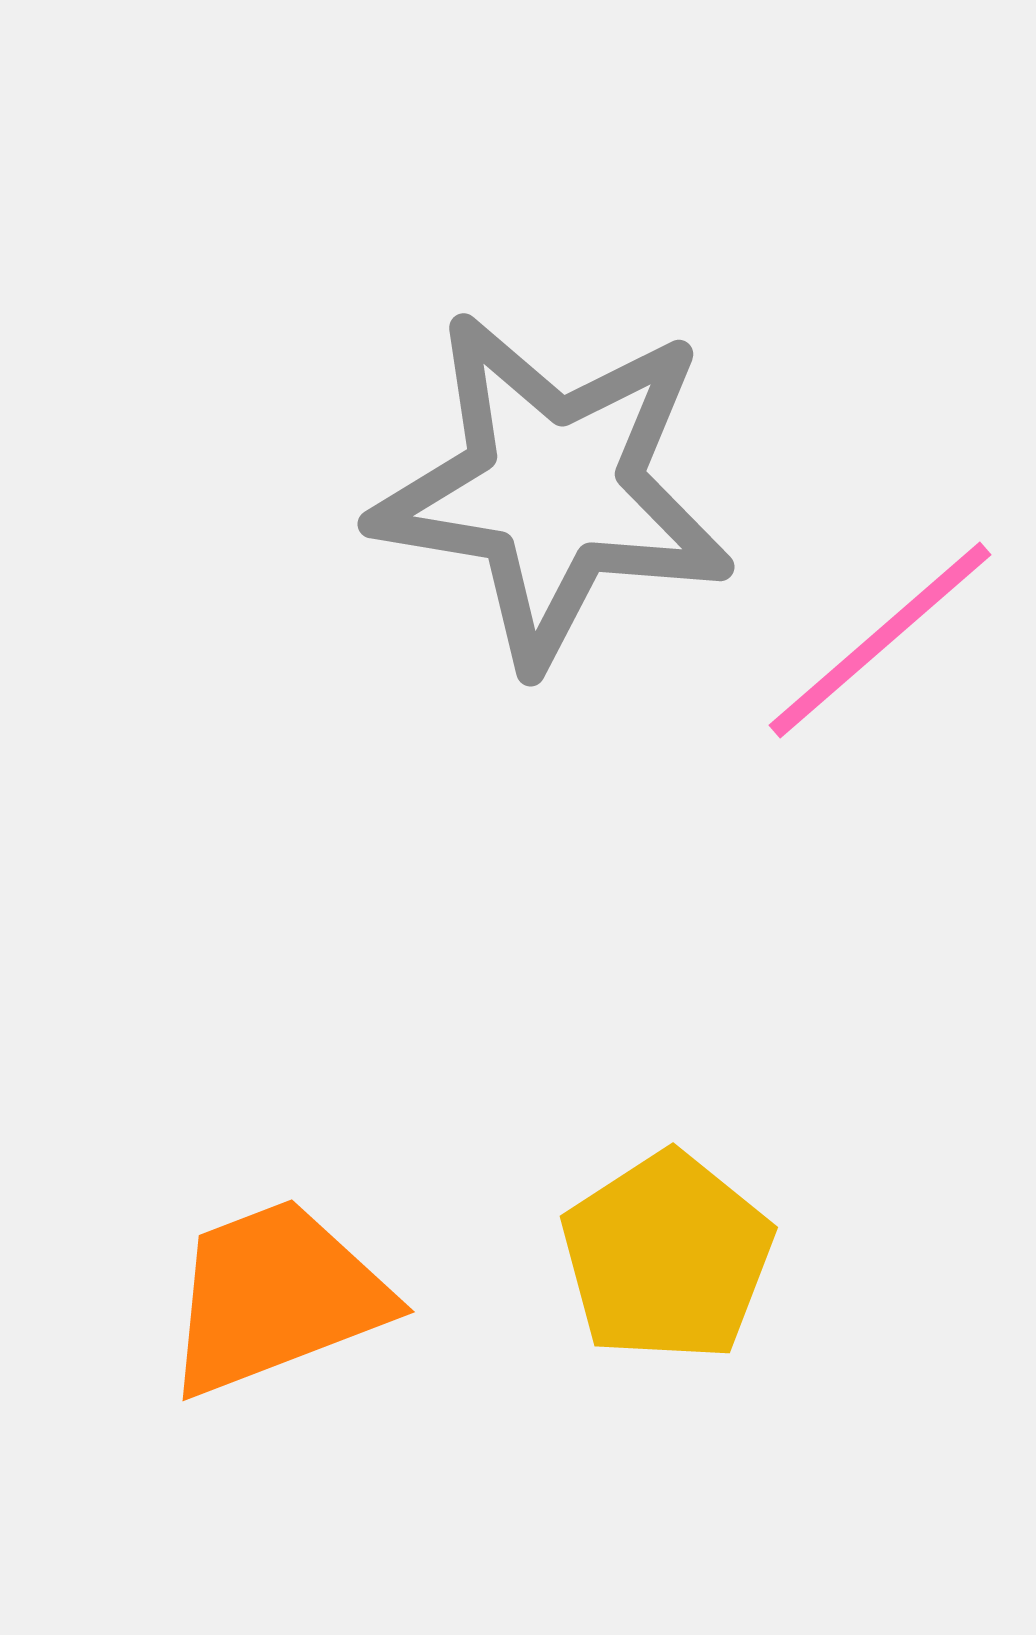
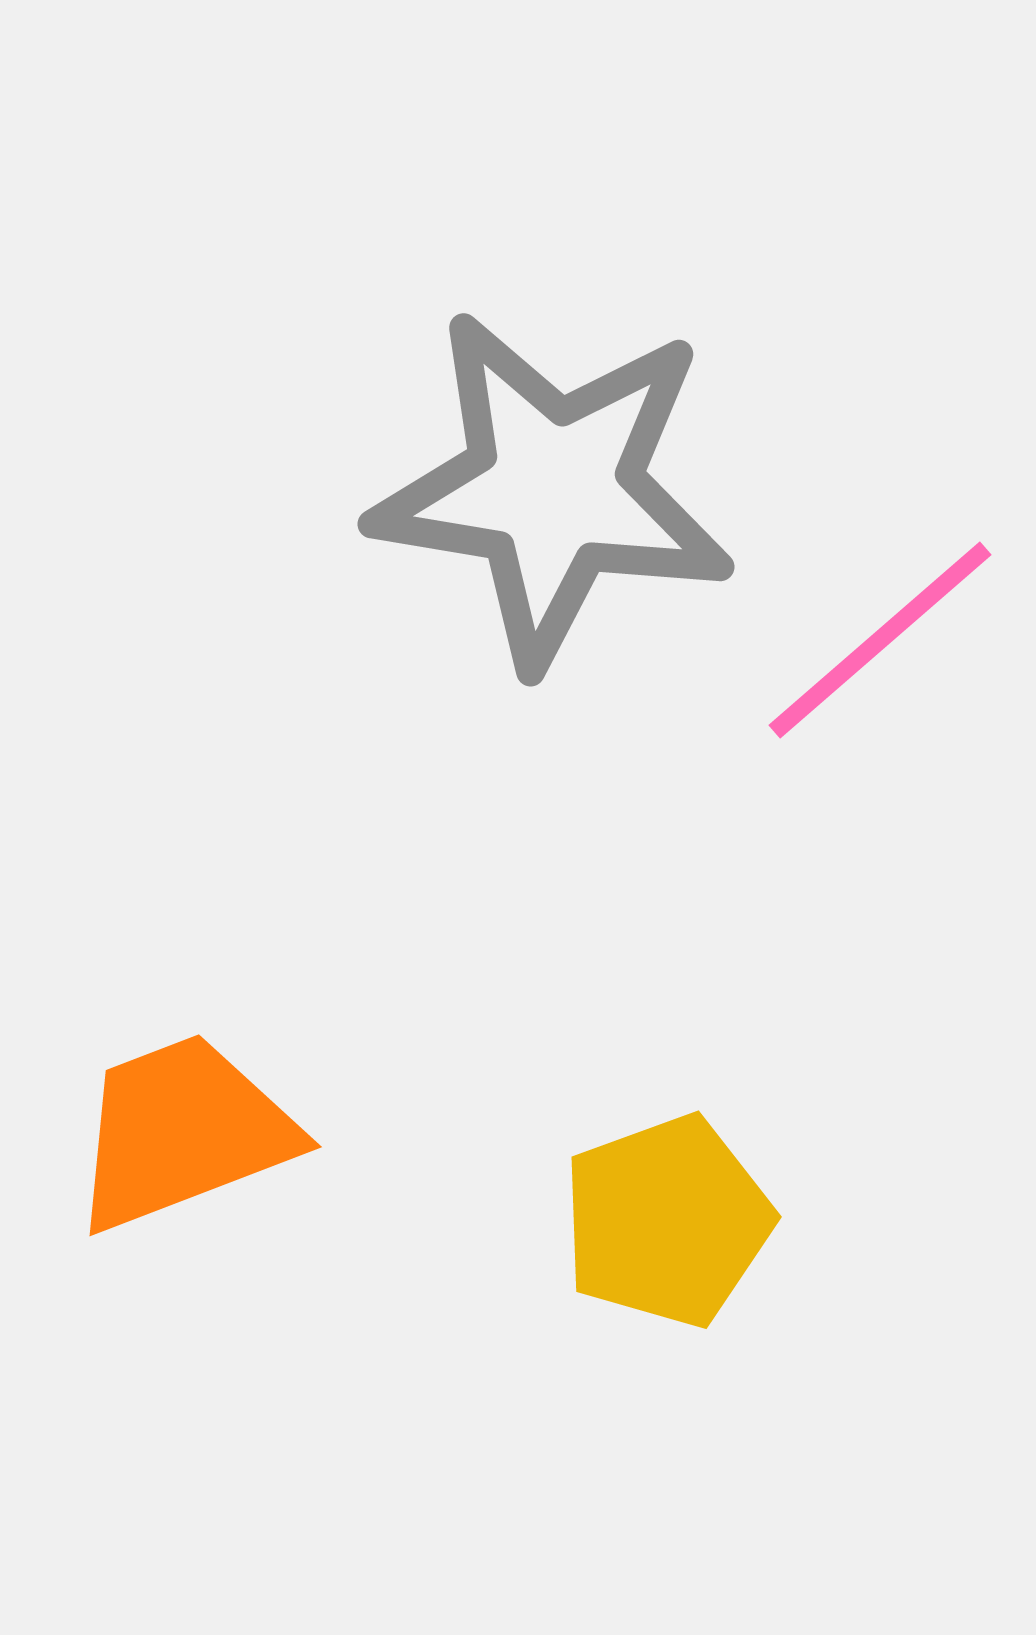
yellow pentagon: moved 36 px up; rotated 13 degrees clockwise
orange trapezoid: moved 93 px left, 165 px up
